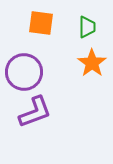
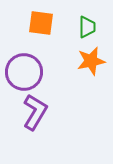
orange star: moved 1 px left, 2 px up; rotated 24 degrees clockwise
purple L-shape: rotated 39 degrees counterclockwise
